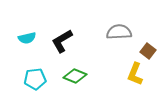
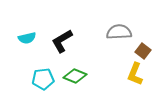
brown square: moved 5 px left
cyan pentagon: moved 8 px right
